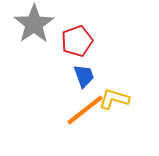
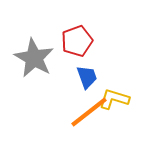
gray star: moved 34 px down; rotated 9 degrees counterclockwise
blue trapezoid: moved 3 px right, 1 px down
orange line: moved 4 px right, 2 px down
